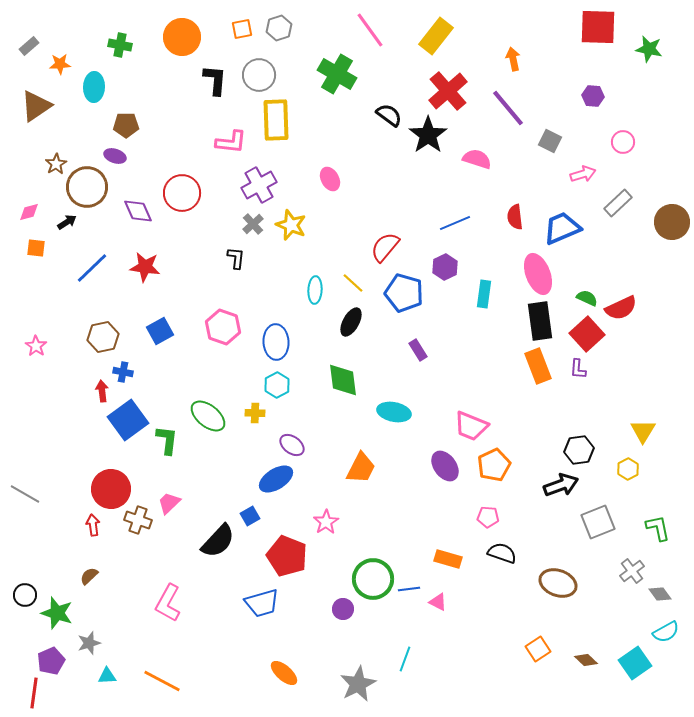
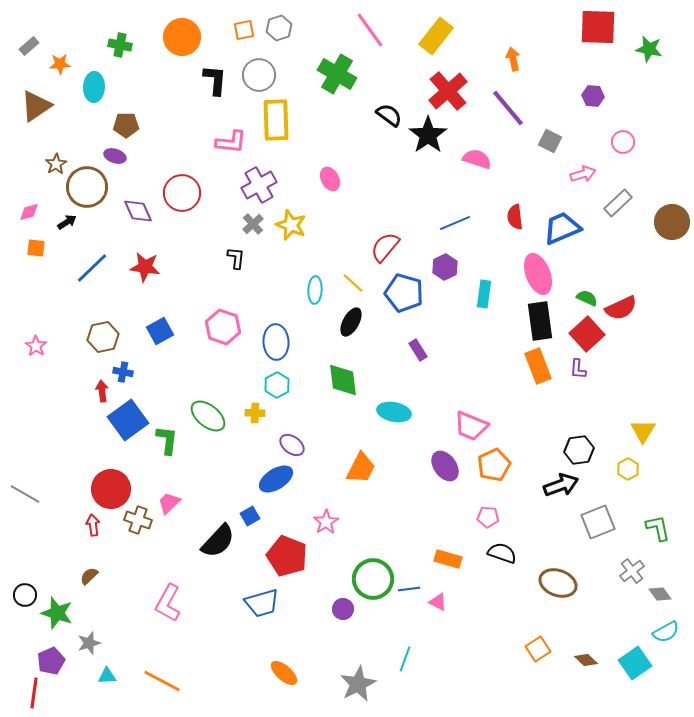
orange square at (242, 29): moved 2 px right, 1 px down
